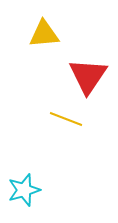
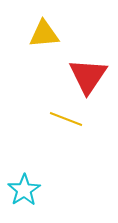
cyan star: rotated 16 degrees counterclockwise
